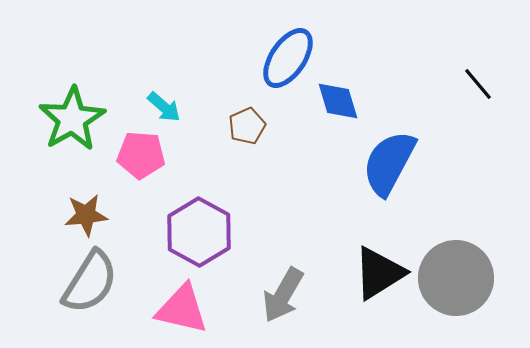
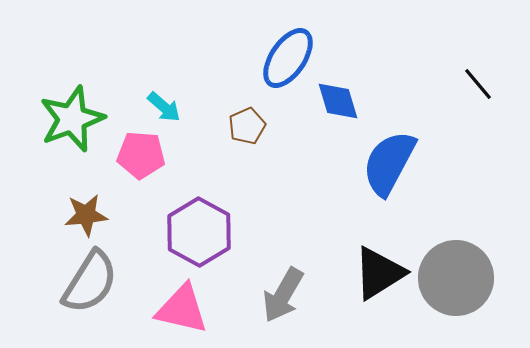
green star: rotated 10 degrees clockwise
